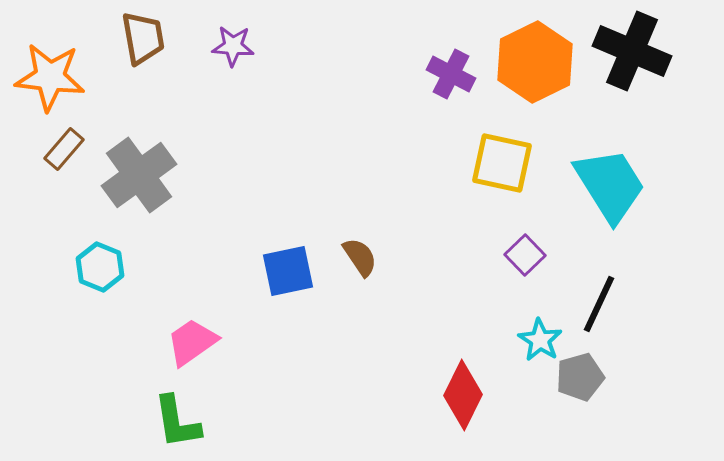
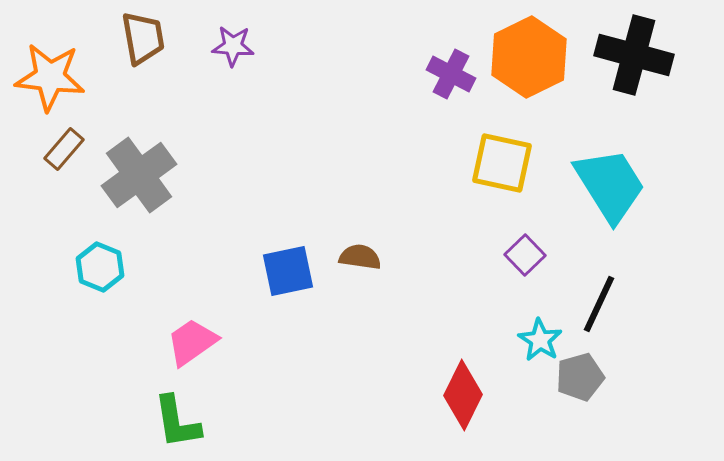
black cross: moved 2 px right, 4 px down; rotated 8 degrees counterclockwise
orange hexagon: moved 6 px left, 5 px up
brown semicircle: rotated 48 degrees counterclockwise
